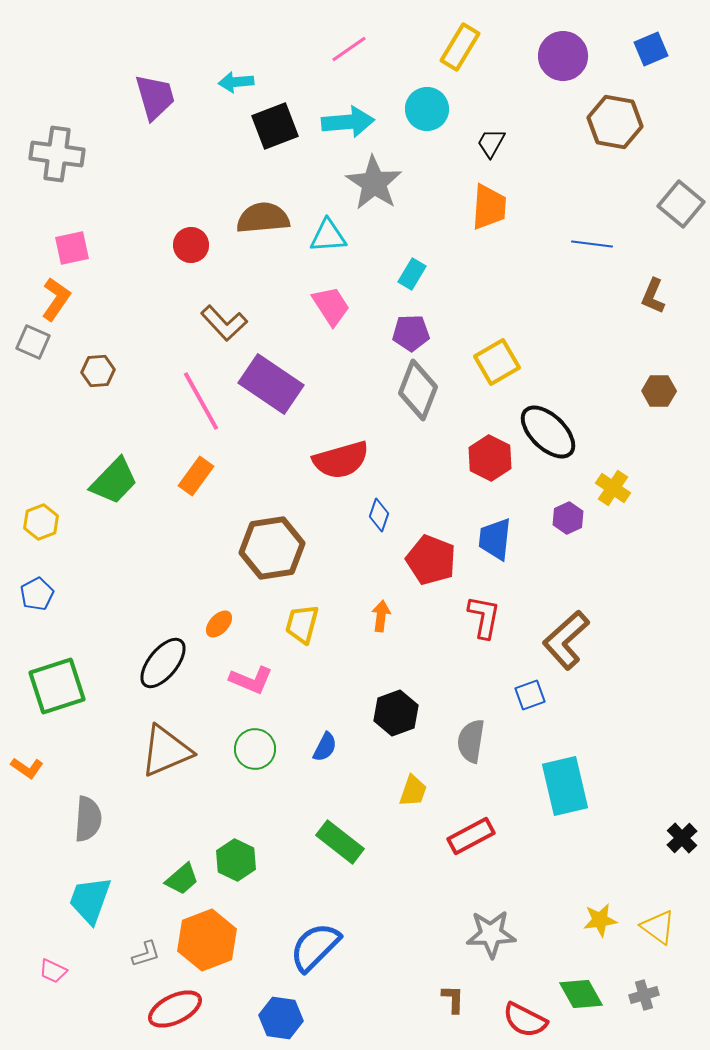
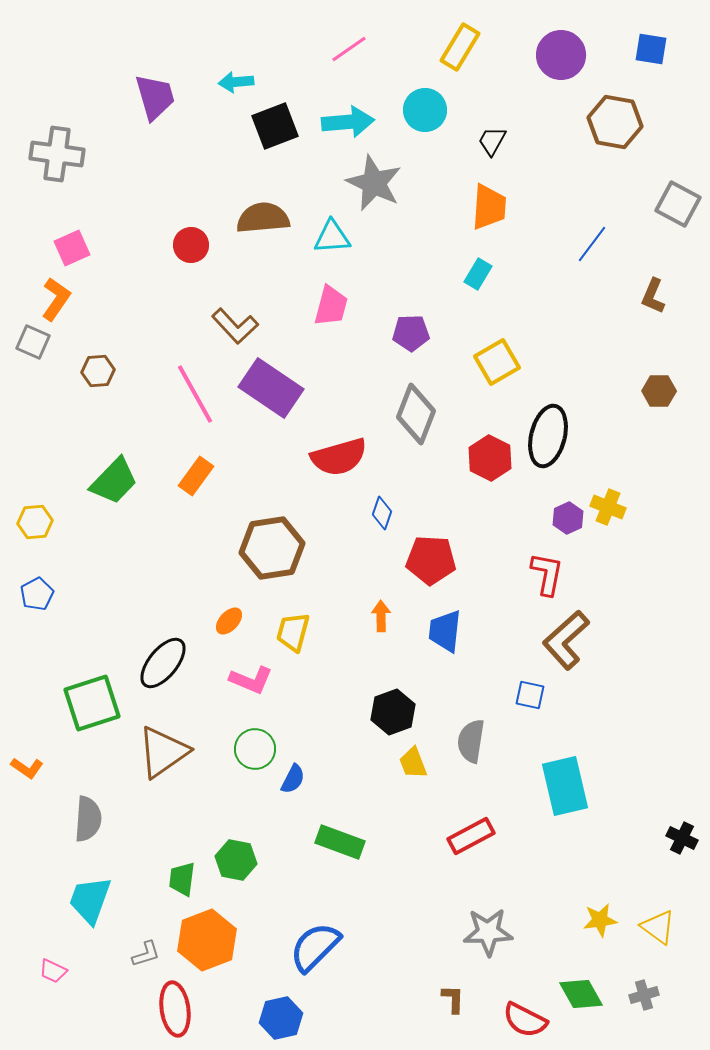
blue square at (651, 49): rotated 32 degrees clockwise
purple circle at (563, 56): moved 2 px left, 1 px up
cyan circle at (427, 109): moved 2 px left, 1 px down
black trapezoid at (491, 143): moved 1 px right, 2 px up
gray star at (374, 183): rotated 8 degrees counterclockwise
gray square at (681, 204): moved 3 px left; rotated 12 degrees counterclockwise
cyan triangle at (328, 236): moved 4 px right, 1 px down
blue line at (592, 244): rotated 60 degrees counterclockwise
pink square at (72, 248): rotated 12 degrees counterclockwise
cyan rectangle at (412, 274): moved 66 px right
pink trapezoid at (331, 306): rotated 48 degrees clockwise
brown L-shape at (224, 323): moved 11 px right, 3 px down
purple rectangle at (271, 384): moved 4 px down
gray diamond at (418, 390): moved 2 px left, 24 px down
pink line at (201, 401): moved 6 px left, 7 px up
black ellipse at (548, 432): moved 4 px down; rotated 60 degrees clockwise
red semicircle at (341, 460): moved 2 px left, 3 px up
yellow cross at (613, 488): moved 5 px left, 19 px down; rotated 12 degrees counterclockwise
blue diamond at (379, 515): moved 3 px right, 2 px up
yellow hexagon at (41, 522): moved 6 px left; rotated 16 degrees clockwise
blue trapezoid at (495, 539): moved 50 px left, 92 px down
red pentagon at (431, 560): rotated 18 degrees counterclockwise
orange arrow at (381, 616): rotated 8 degrees counterclockwise
red L-shape at (484, 617): moved 63 px right, 43 px up
orange ellipse at (219, 624): moved 10 px right, 3 px up
yellow trapezoid at (302, 624): moved 9 px left, 8 px down
green square at (57, 686): moved 35 px right, 17 px down
blue square at (530, 695): rotated 32 degrees clockwise
black hexagon at (396, 713): moved 3 px left, 1 px up
blue semicircle at (325, 747): moved 32 px left, 32 px down
brown triangle at (166, 751): moved 3 px left, 1 px down; rotated 12 degrees counterclockwise
yellow trapezoid at (413, 791): moved 28 px up; rotated 140 degrees clockwise
black cross at (682, 838): rotated 20 degrees counterclockwise
green rectangle at (340, 842): rotated 18 degrees counterclockwise
green hexagon at (236, 860): rotated 15 degrees counterclockwise
green trapezoid at (182, 879): rotated 138 degrees clockwise
gray star at (491, 934): moved 3 px left, 2 px up
red ellipse at (175, 1009): rotated 72 degrees counterclockwise
blue hexagon at (281, 1018): rotated 21 degrees counterclockwise
